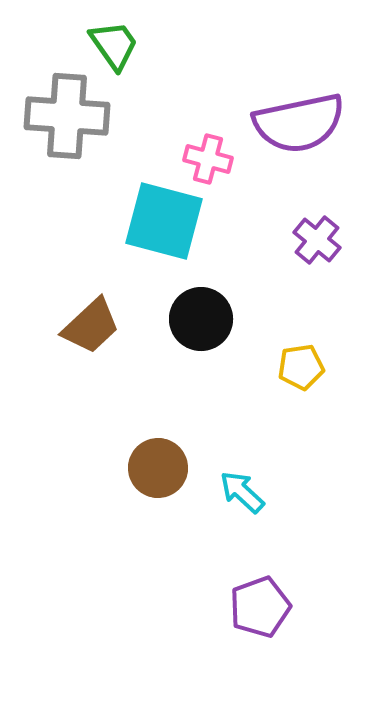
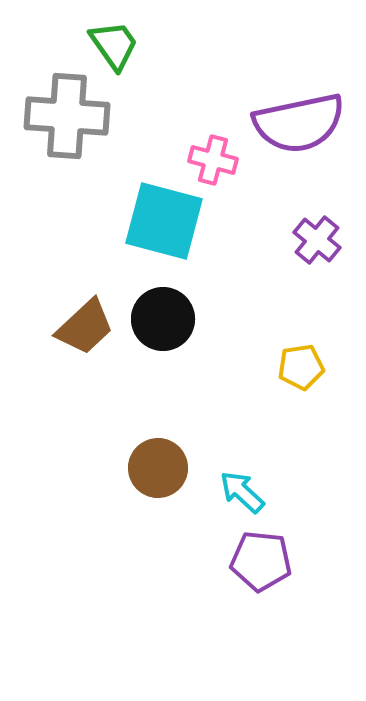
pink cross: moved 5 px right, 1 px down
black circle: moved 38 px left
brown trapezoid: moved 6 px left, 1 px down
purple pentagon: moved 1 px right, 46 px up; rotated 26 degrees clockwise
